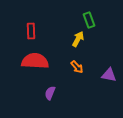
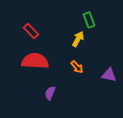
red rectangle: rotated 42 degrees counterclockwise
